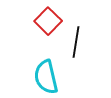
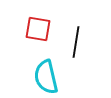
red square: moved 10 px left, 8 px down; rotated 36 degrees counterclockwise
